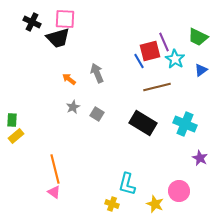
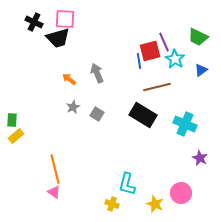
black cross: moved 2 px right
blue line: rotated 21 degrees clockwise
black rectangle: moved 8 px up
pink circle: moved 2 px right, 2 px down
